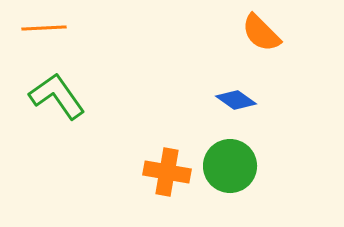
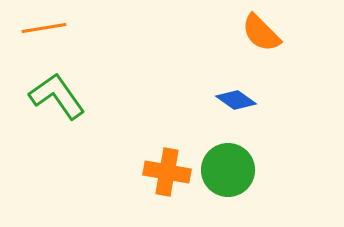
orange line: rotated 6 degrees counterclockwise
green circle: moved 2 px left, 4 px down
